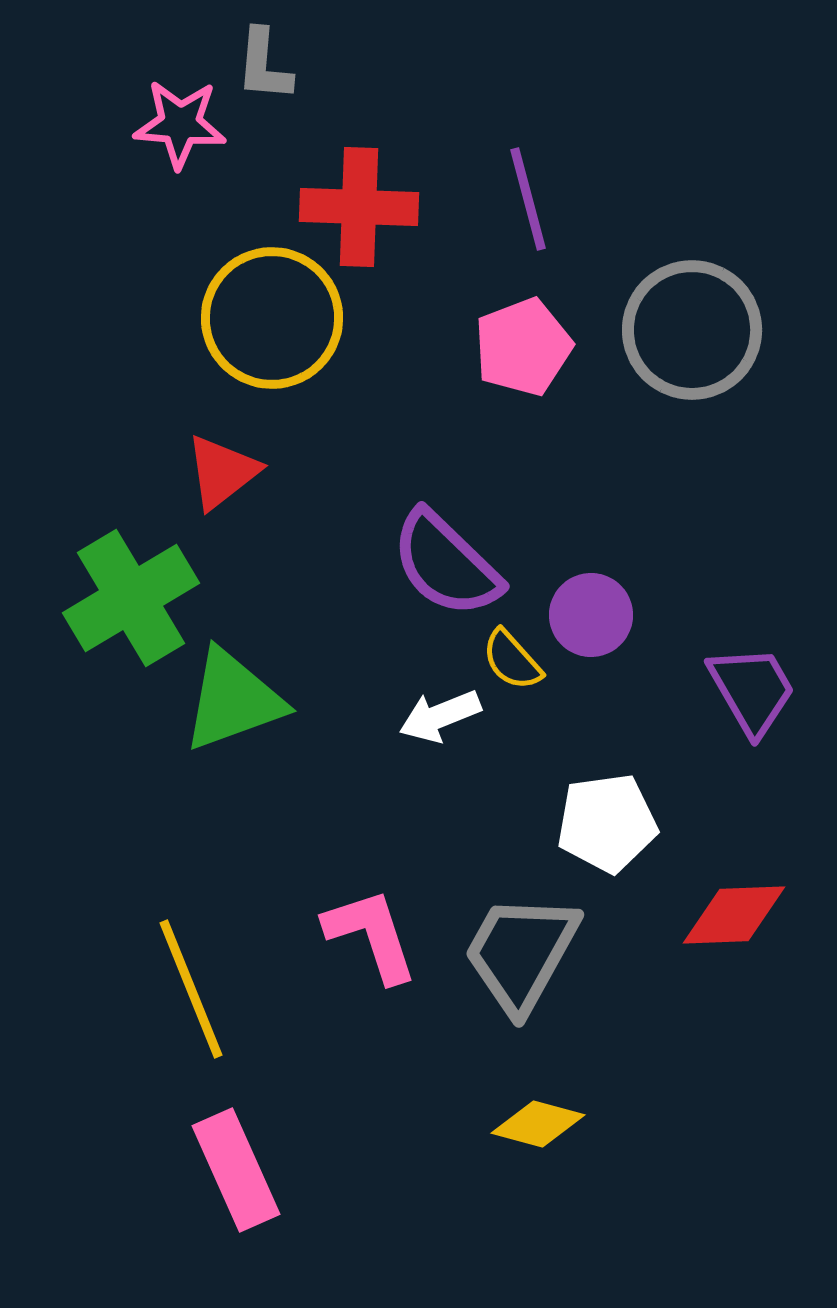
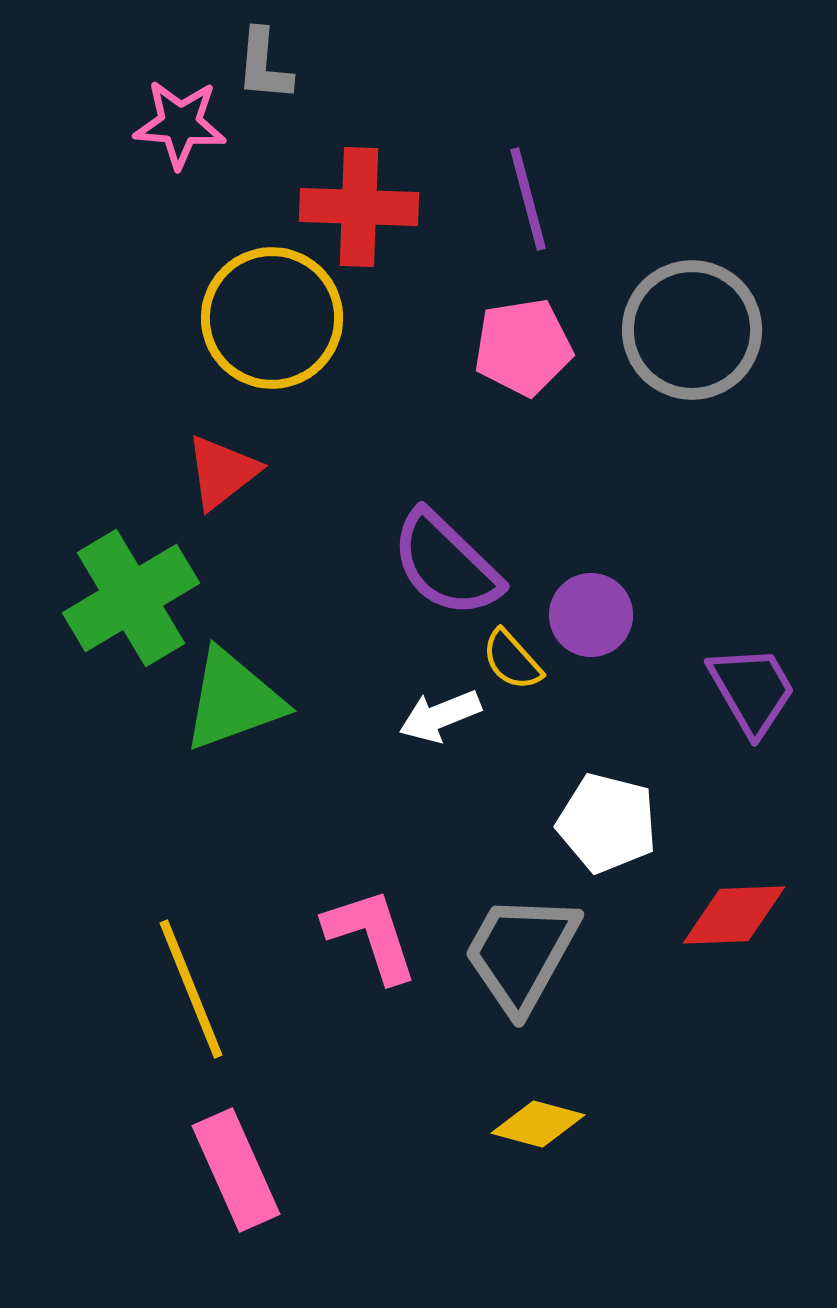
pink pentagon: rotated 12 degrees clockwise
white pentagon: rotated 22 degrees clockwise
